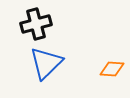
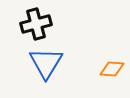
blue triangle: rotated 15 degrees counterclockwise
